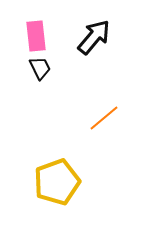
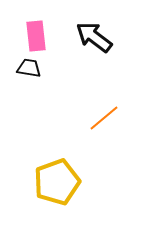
black arrow: rotated 93 degrees counterclockwise
black trapezoid: moved 11 px left; rotated 55 degrees counterclockwise
